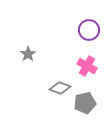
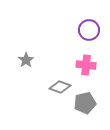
gray star: moved 2 px left, 6 px down
pink cross: moved 1 px left, 1 px up; rotated 24 degrees counterclockwise
gray diamond: moved 1 px up
